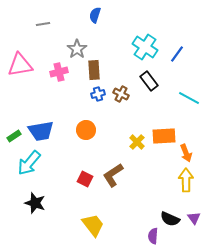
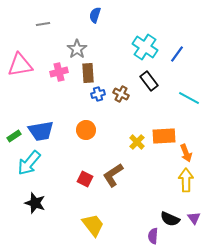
brown rectangle: moved 6 px left, 3 px down
